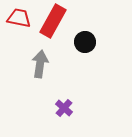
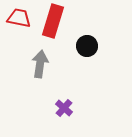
red rectangle: rotated 12 degrees counterclockwise
black circle: moved 2 px right, 4 px down
